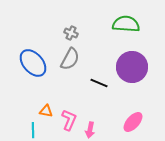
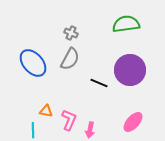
green semicircle: rotated 12 degrees counterclockwise
purple circle: moved 2 px left, 3 px down
